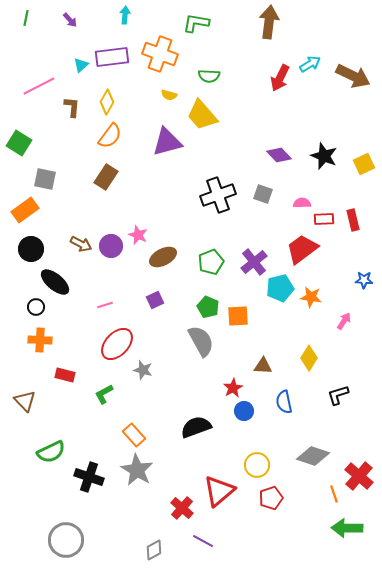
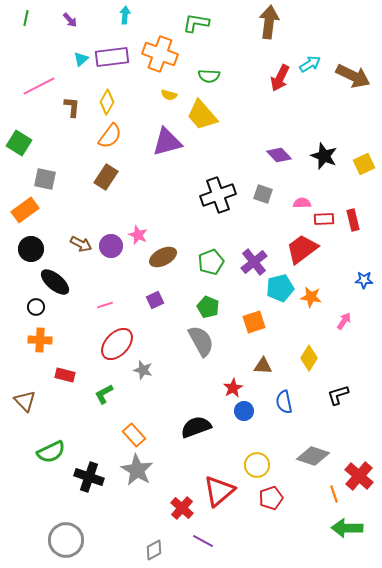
cyan triangle at (81, 65): moved 6 px up
orange square at (238, 316): moved 16 px right, 6 px down; rotated 15 degrees counterclockwise
